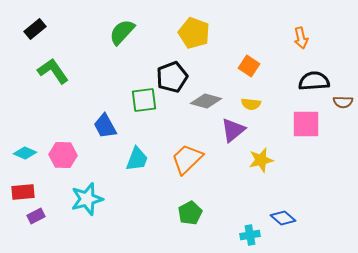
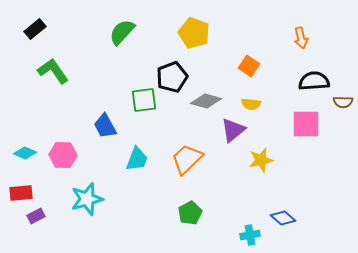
red rectangle: moved 2 px left, 1 px down
